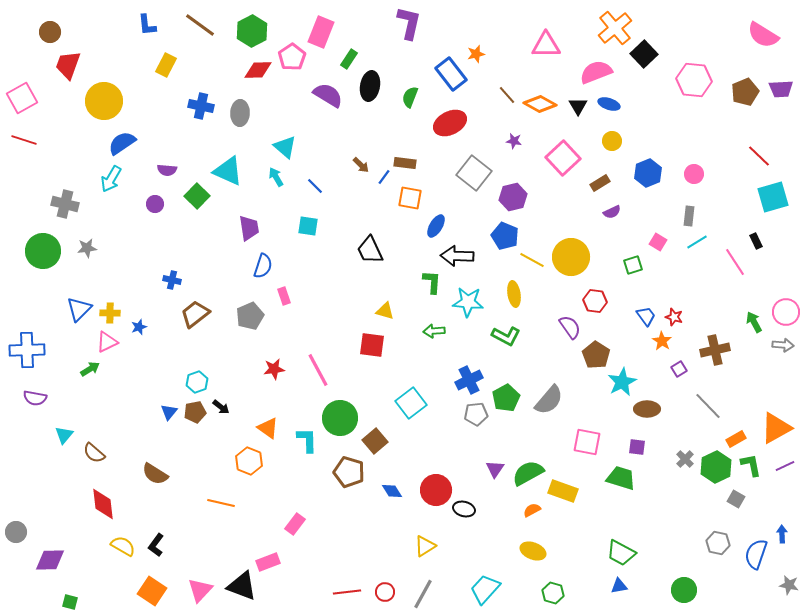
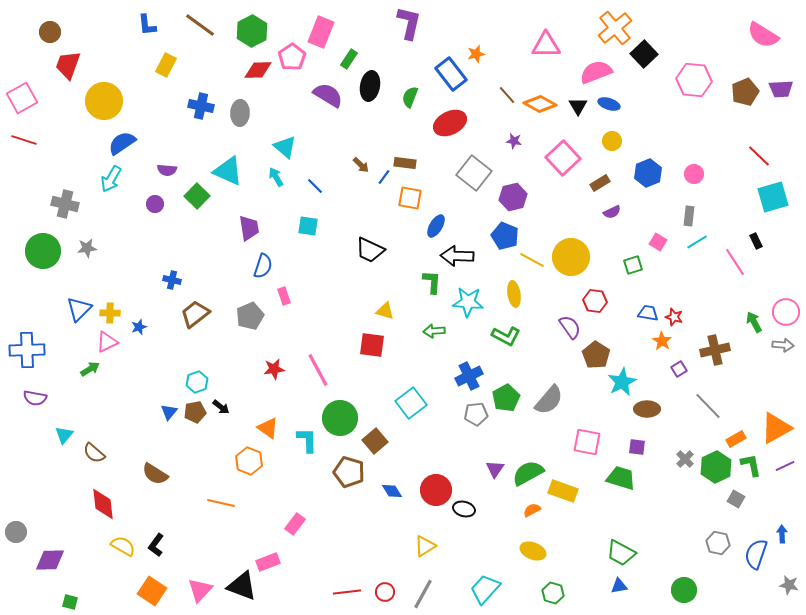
black trapezoid at (370, 250): rotated 40 degrees counterclockwise
blue trapezoid at (646, 316): moved 2 px right, 3 px up; rotated 45 degrees counterclockwise
blue cross at (469, 380): moved 4 px up
